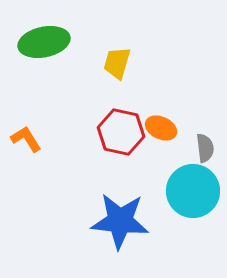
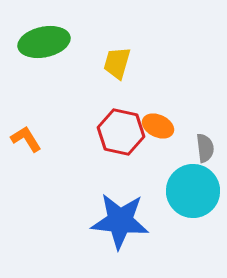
orange ellipse: moved 3 px left, 2 px up
